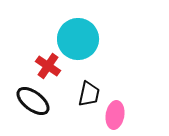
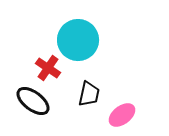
cyan circle: moved 1 px down
red cross: moved 2 px down
pink ellipse: moved 7 px right; rotated 44 degrees clockwise
